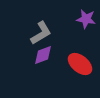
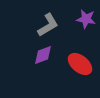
gray L-shape: moved 7 px right, 8 px up
